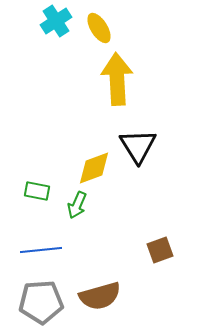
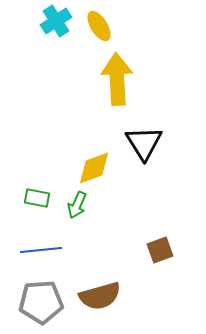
yellow ellipse: moved 2 px up
black triangle: moved 6 px right, 3 px up
green rectangle: moved 7 px down
